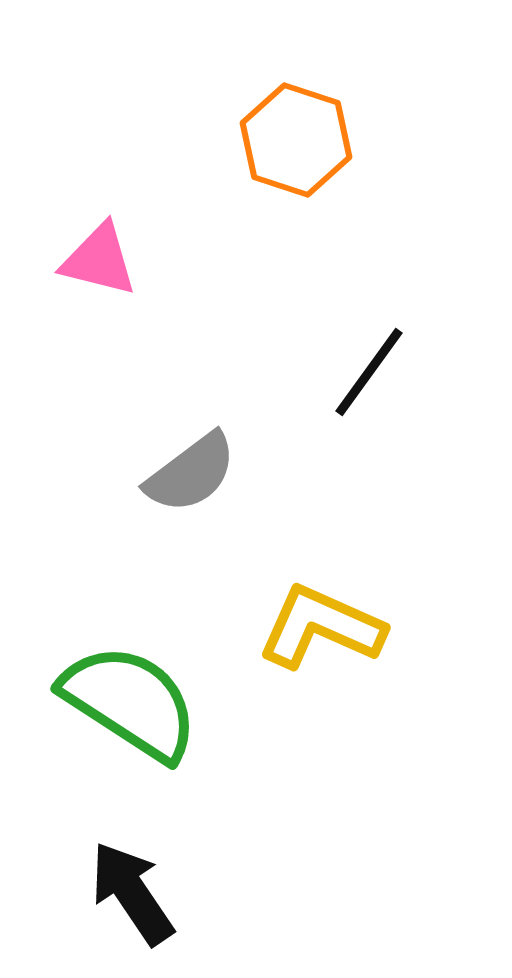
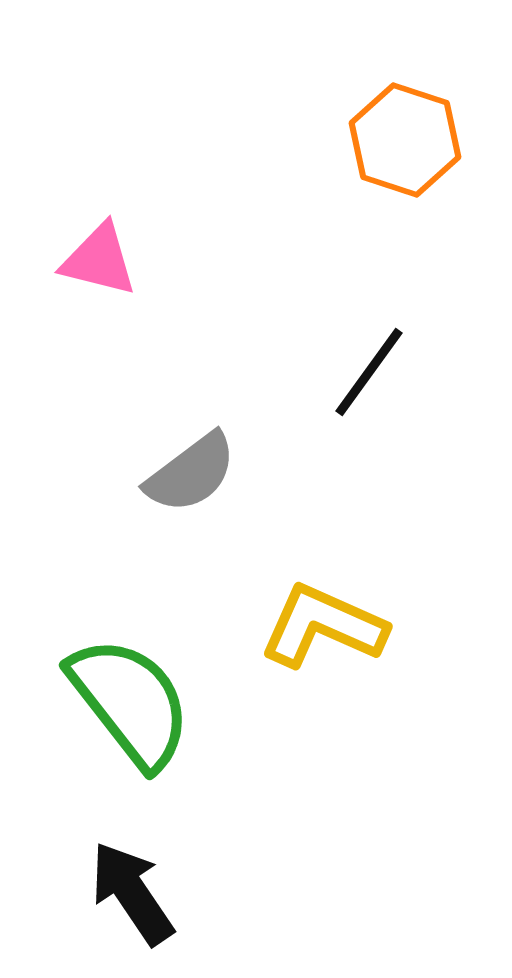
orange hexagon: moved 109 px right
yellow L-shape: moved 2 px right, 1 px up
green semicircle: rotated 19 degrees clockwise
